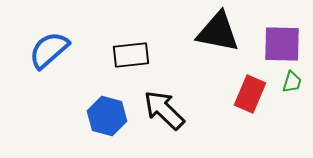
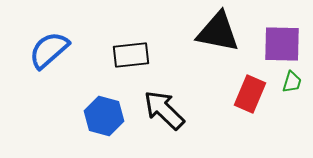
blue hexagon: moved 3 px left
